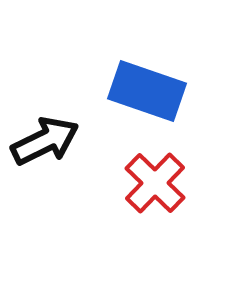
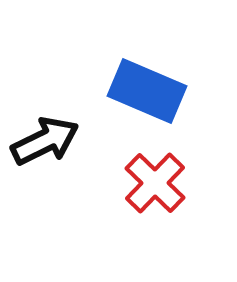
blue rectangle: rotated 4 degrees clockwise
